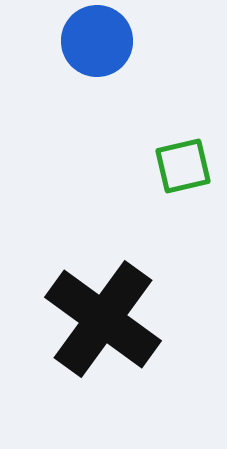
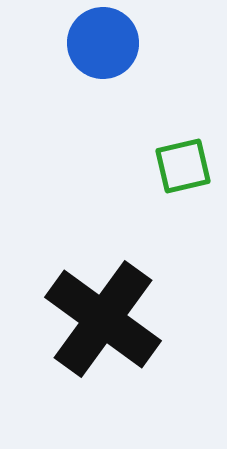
blue circle: moved 6 px right, 2 px down
